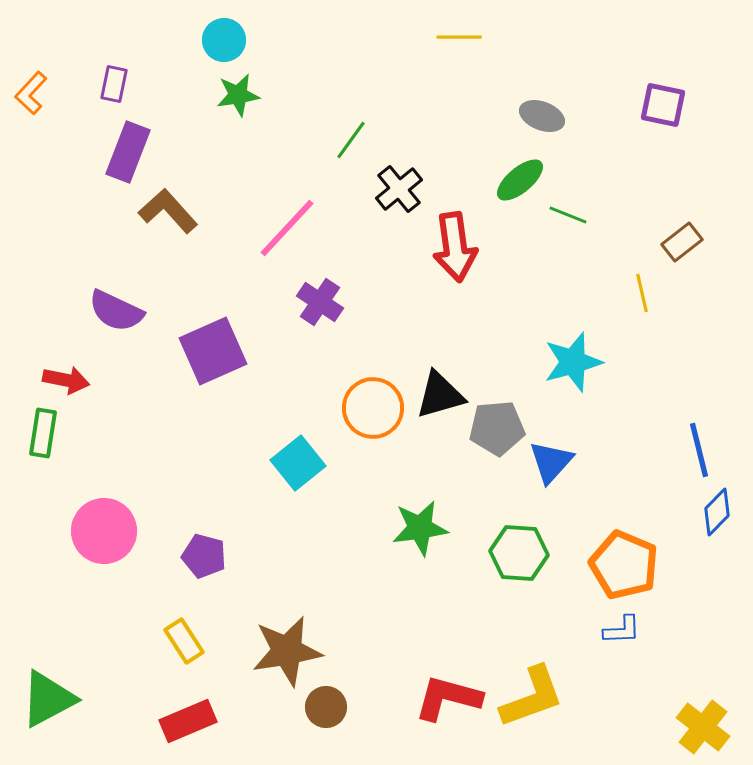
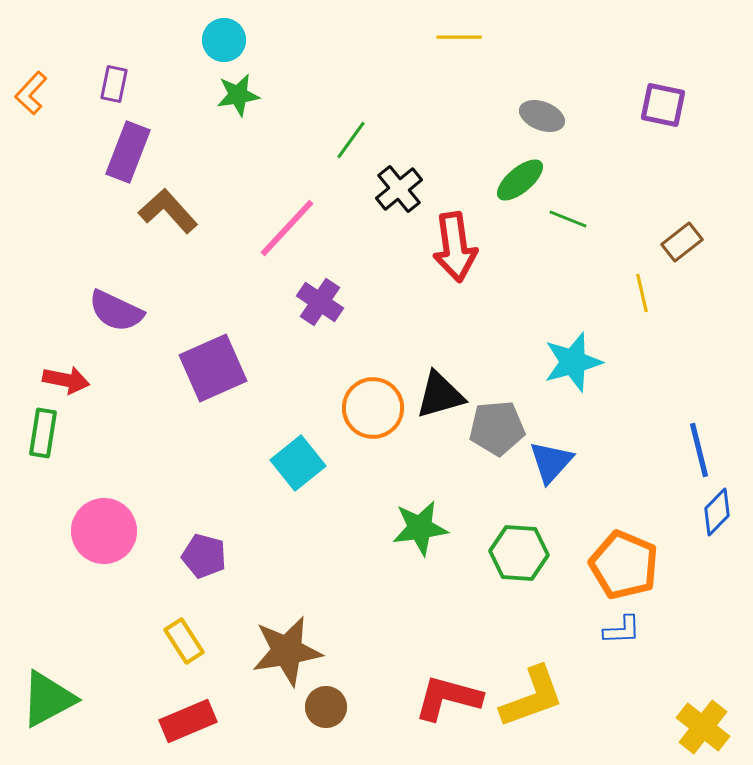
green line at (568, 215): moved 4 px down
purple square at (213, 351): moved 17 px down
